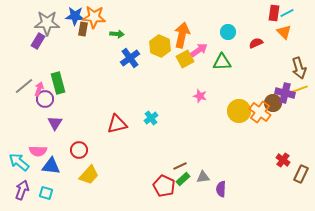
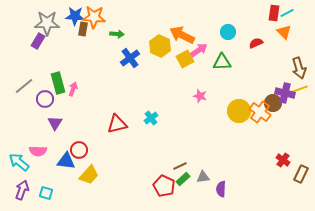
orange arrow at (182, 35): rotated 75 degrees counterclockwise
pink arrow at (39, 89): moved 34 px right
blue triangle at (51, 166): moved 15 px right, 5 px up
